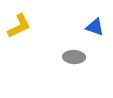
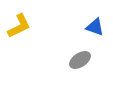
gray ellipse: moved 6 px right, 3 px down; rotated 35 degrees counterclockwise
